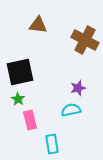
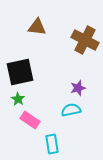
brown triangle: moved 1 px left, 2 px down
pink rectangle: rotated 42 degrees counterclockwise
